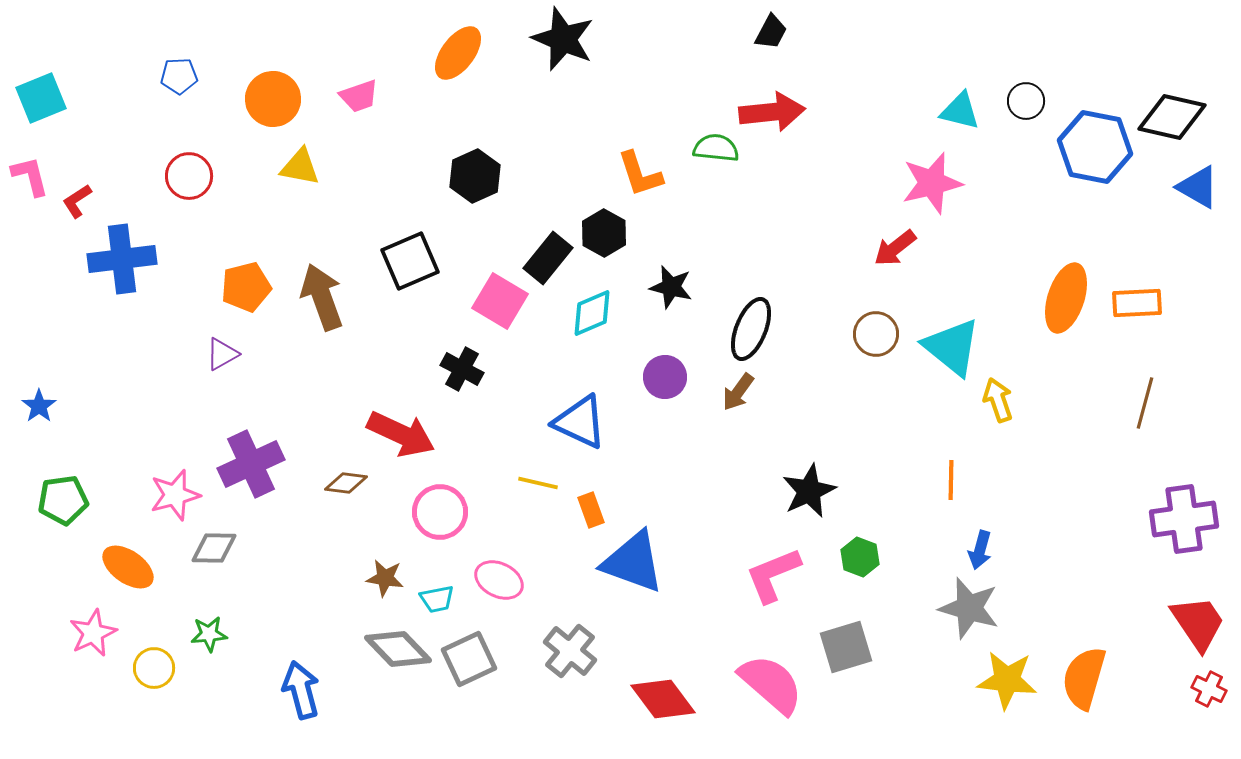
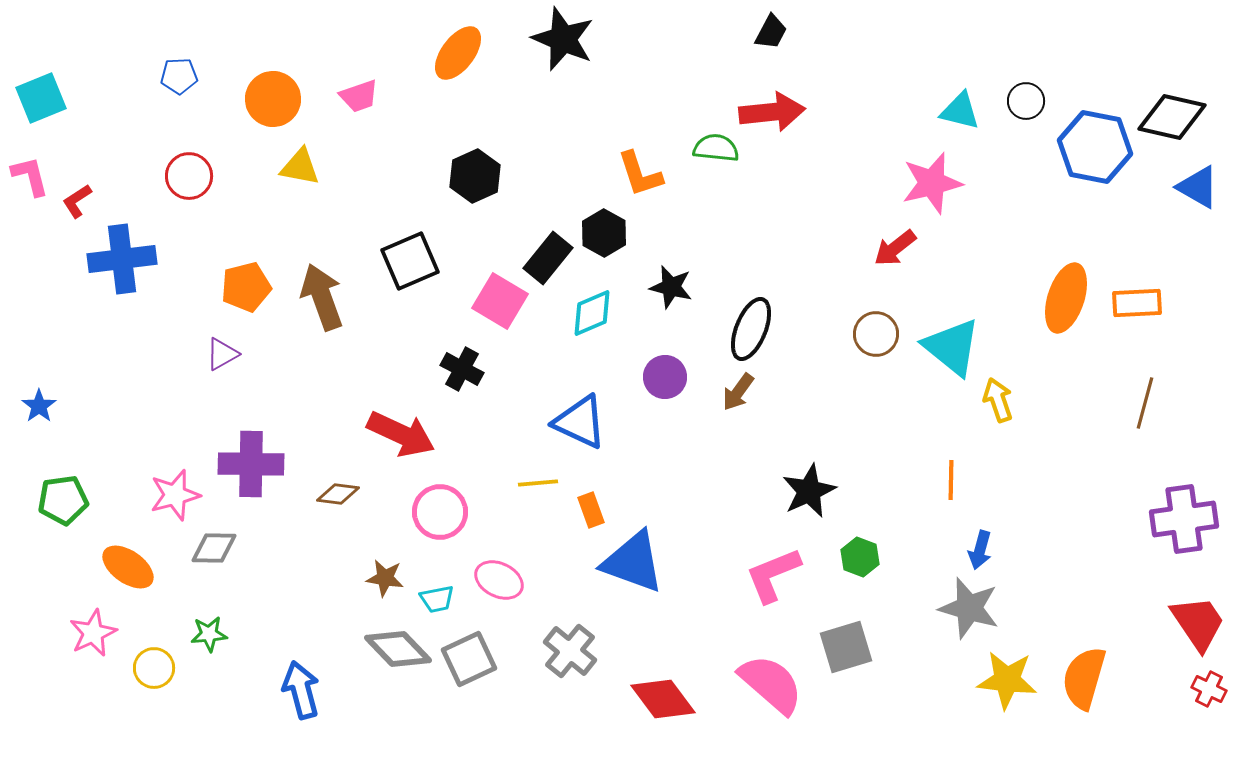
purple cross at (251, 464): rotated 26 degrees clockwise
brown diamond at (346, 483): moved 8 px left, 11 px down
yellow line at (538, 483): rotated 18 degrees counterclockwise
